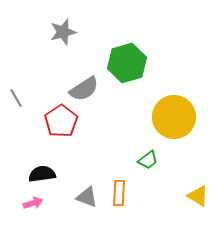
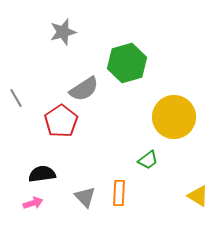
gray triangle: moved 2 px left; rotated 25 degrees clockwise
